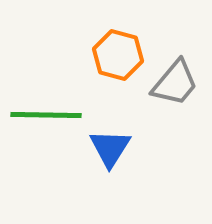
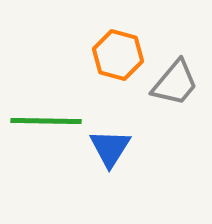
green line: moved 6 px down
